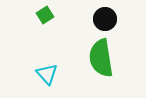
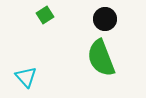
green semicircle: rotated 12 degrees counterclockwise
cyan triangle: moved 21 px left, 3 px down
